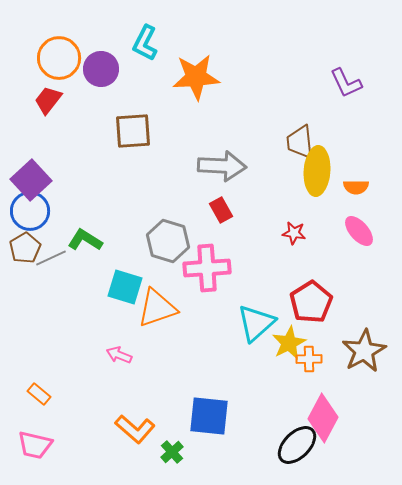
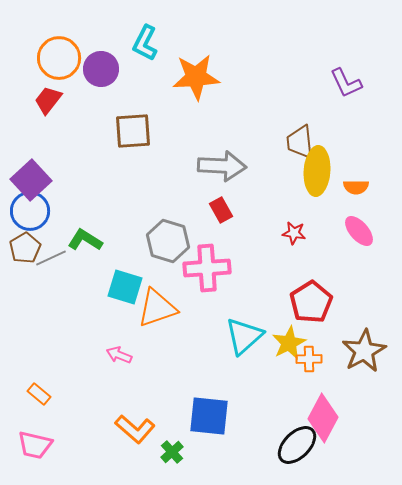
cyan triangle: moved 12 px left, 13 px down
